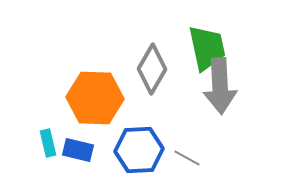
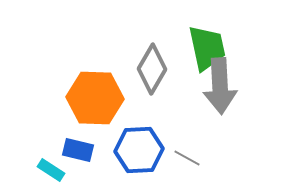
cyan rectangle: moved 3 px right, 27 px down; rotated 44 degrees counterclockwise
